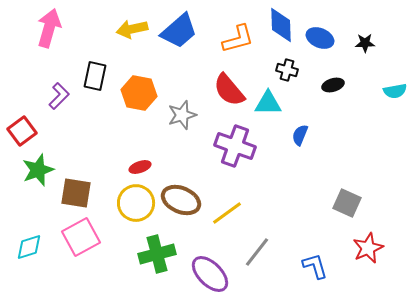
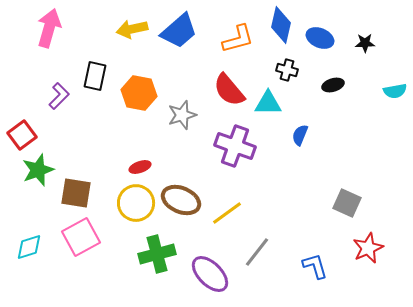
blue diamond: rotated 15 degrees clockwise
red square: moved 4 px down
